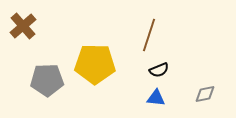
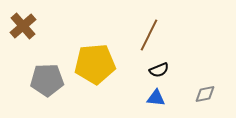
brown line: rotated 8 degrees clockwise
yellow pentagon: rotated 6 degrees counterclockwise
